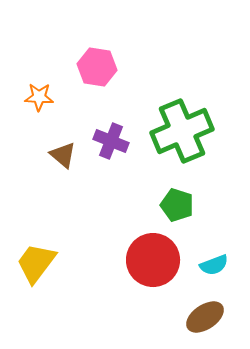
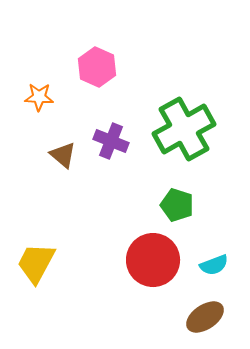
pink hexagon: rotated 15 degrees clockwise
green cross: moved 2 px right, 2 px up; rotated 6 degrees counterclockwise
yellow trapezoid: rotated 9 degrees counterclockwise
